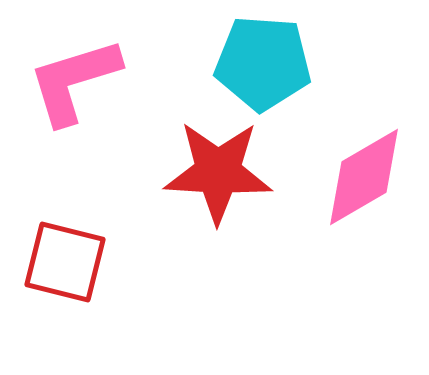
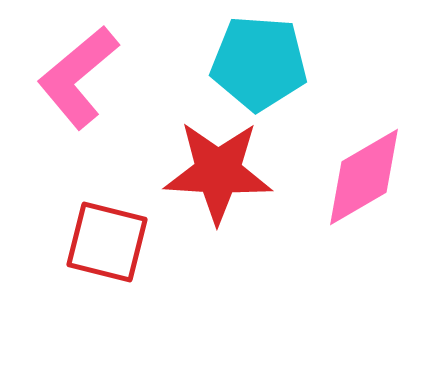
cyan pentagon: moved 4 px left
pink L-shape: moved 4 px right, 4 px up; rotated 23 degrees counterclockwise
red square: moved 42 px right, 20 px up
